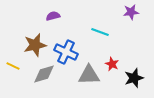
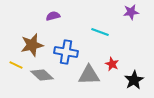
brown star: moved 3 px left
blue cross: rotated 15 degrees counterclockwise
yellow line: moved 3 px right, 1 px up
gray diamond: moved 2 px left, 1 px down; rotated 60 degrees clockwise
black star: moved 2 px down; rotated 12 degrees counterclockwise
